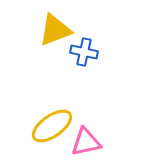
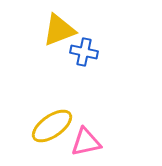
yellow triangle: moved 4 px right
